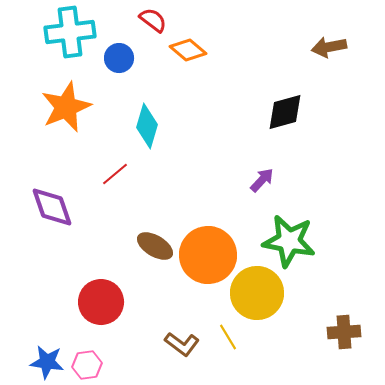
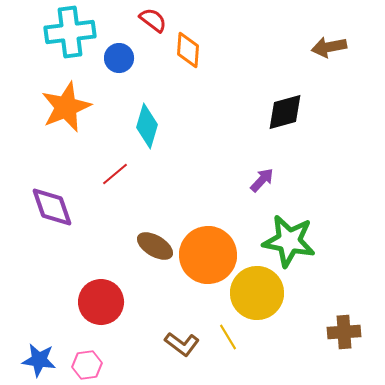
orange diamond: rotated 54 degrees clockwise
blue star: moved 8 px left, 2 px up
